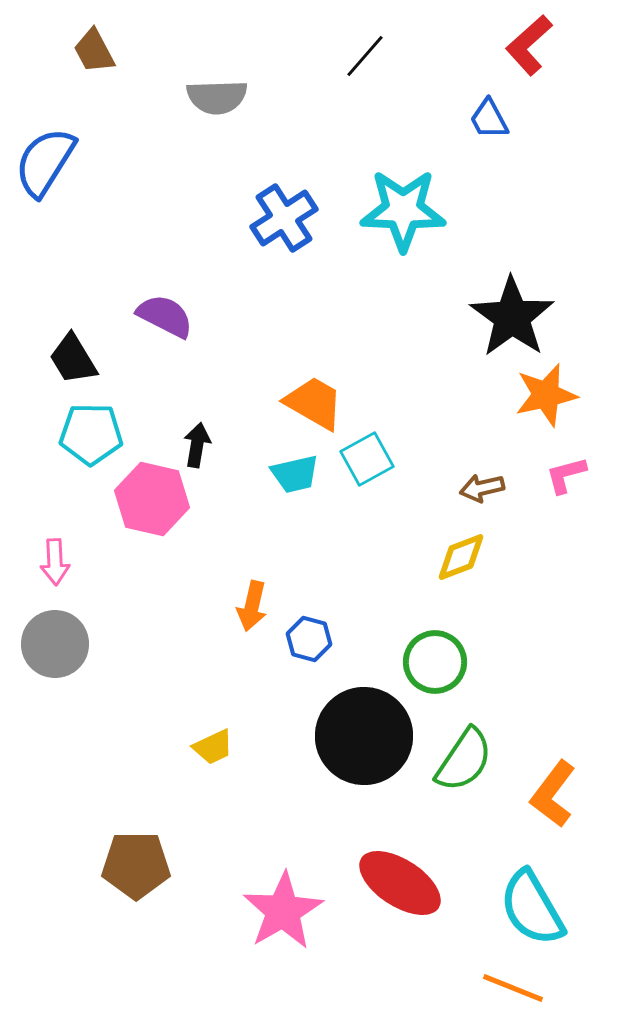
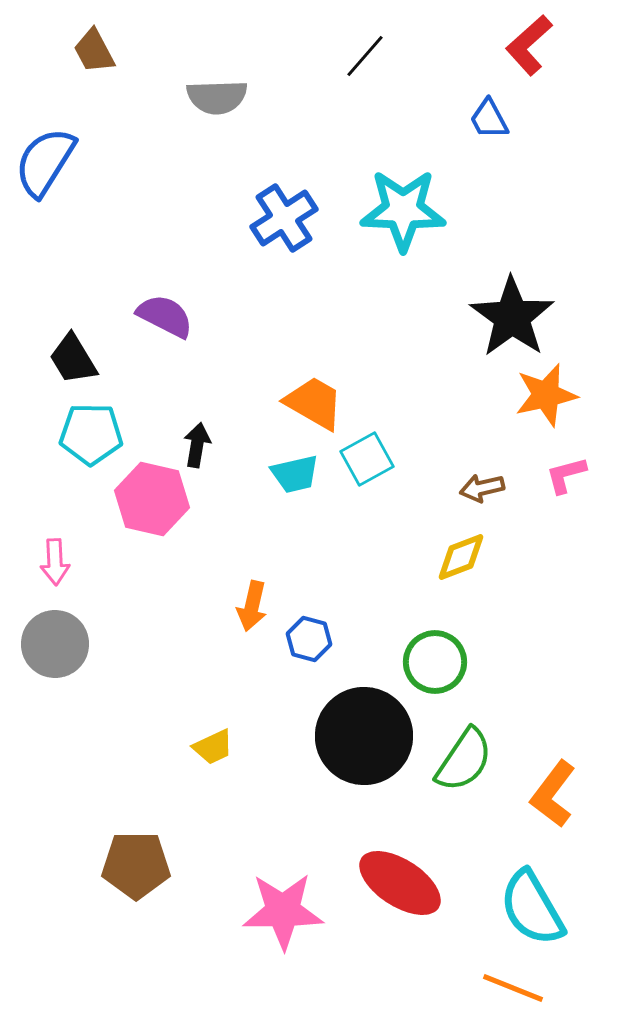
pink star: rotated 30 degrees clockwise
